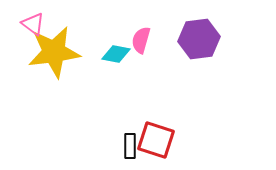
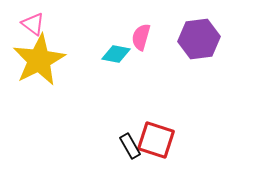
pink semicircle: moved 3 px up
yellow star: moved 15 px left, 8 px down; rotated 20 degrees counterclockwise
black rectangle: rotated 30 degrees counterclockwise
